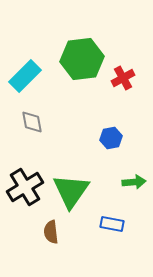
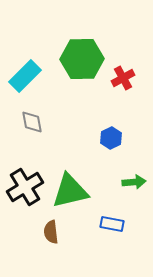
green hexagon: rotated 6 degrees clockwise
blue hexagon: rotated 15 degrees counterclockwise
green triangle: moved 1 px left; rotated 42 degrees clockwise
